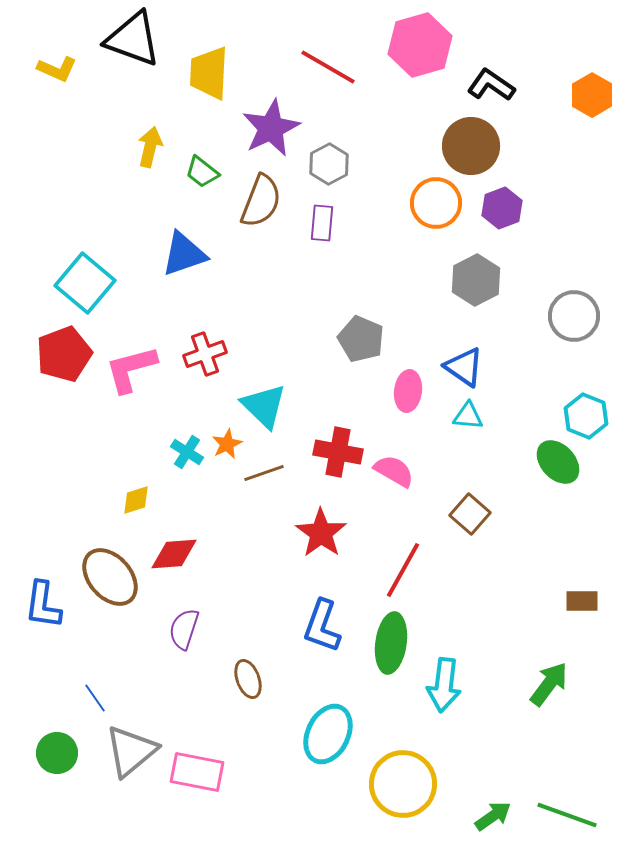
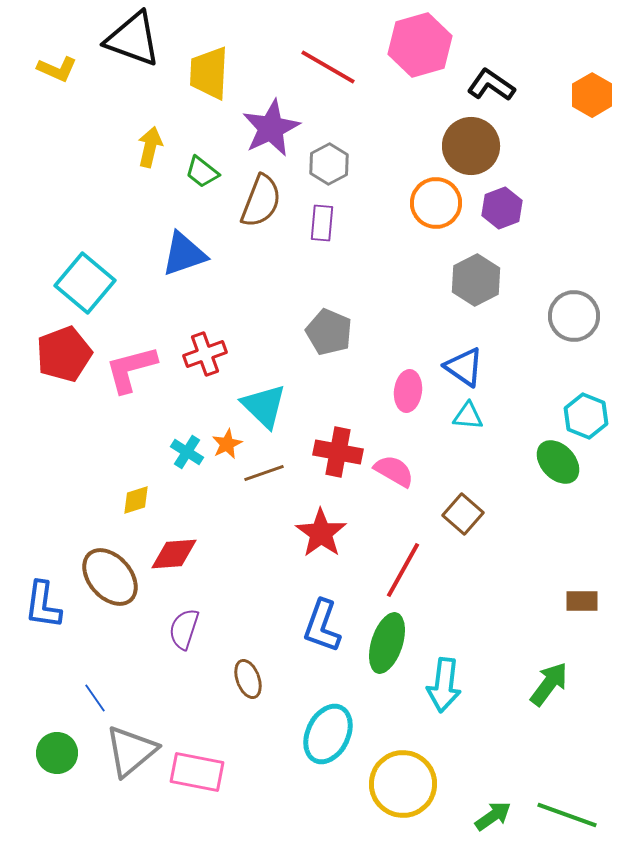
gray pentagon at (361, 339): moved 32 px left, 7 px up
brown square at (470, 514): moved 7 px left
green ellipse at (391, 643): moved 4 px left; rotated 10 degrees clockwise
